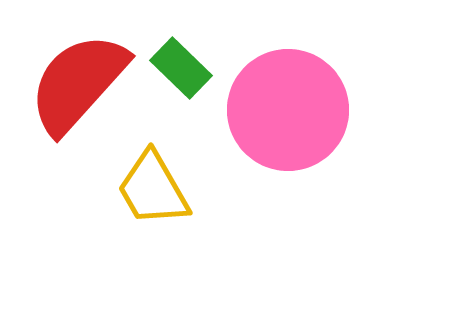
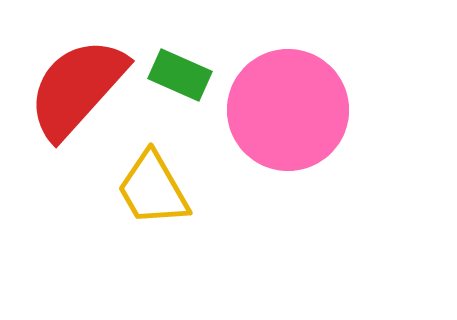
green rectangle: moved 1 px left, 7 px down; rotated 20 degrees counterclockwise
red semicircle: moved 1 px left, 5 px down
